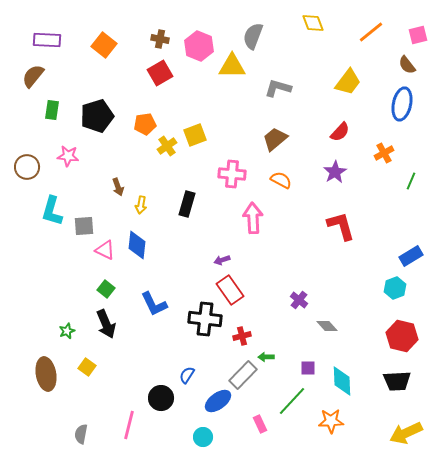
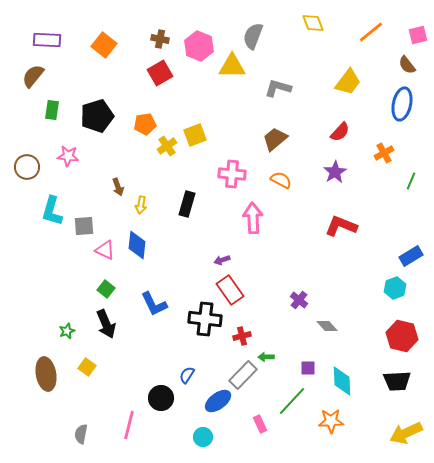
red L-shape at (341, 226): rotated 52 degrees counterclockwise
